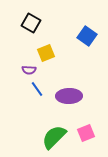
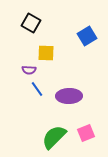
blue square: rotated 24 degrees clockwise
yellow square: rotated 24 degrees clockwise
